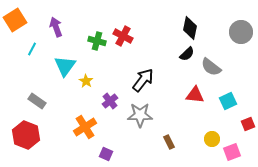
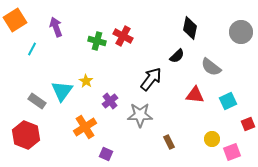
black semicircle: moved 10 px left, 2 px down
cyan triangle: moved 3 px left, 25 px down
black arrow: moved 8 px right, 1 px up
